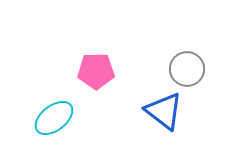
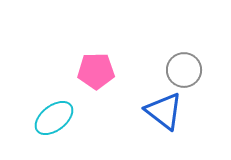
gray circle: moved 3 px left, 1 px down
